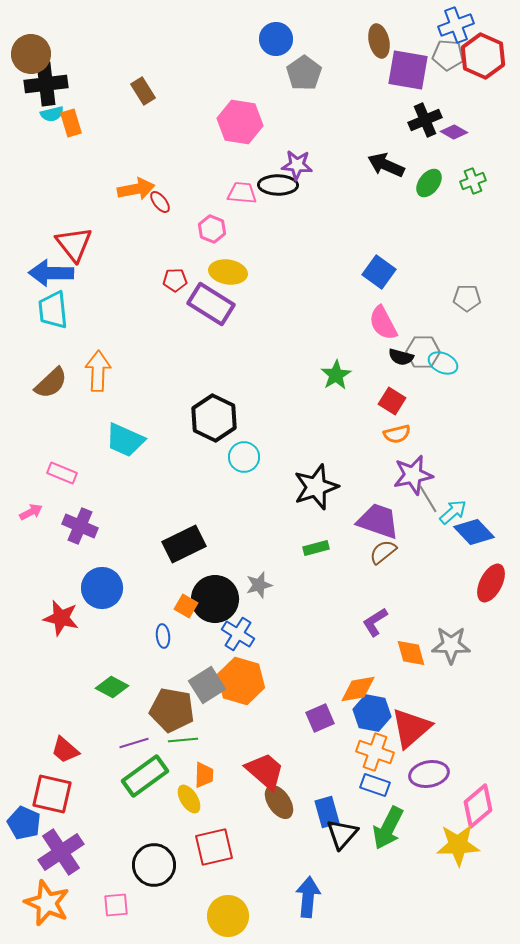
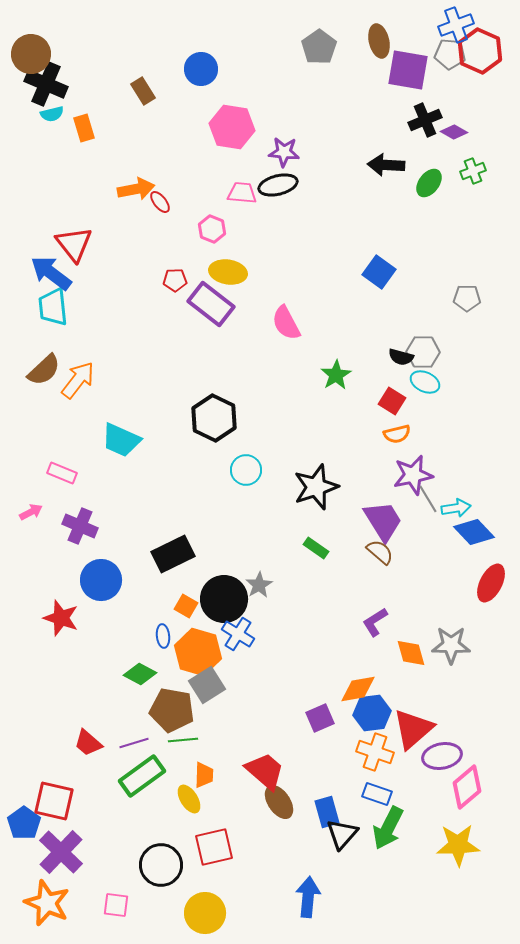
blue circle at (276, 39): moved 75 px left, 30 px down
gray pentagon at (448, 55): moved 2 px right, 1 px up
red hexagon at (483, 56): moved 3 px left, 5 px up
gray pentagon at (304, 73): moved 15 px right, 26 px up
black cross at (46, 84): rotated 30 degrees clockwise
pink hexagon at (240, 122): moved 8 px left, 5 px down
orange rectangle at (71, 123): moved 13 px right, 5 px down
purple star at (297, 165): moved 13 px left, 13 px up
black arrow at (386, 165): rotated 21 degrees counterclockwise
green cross at (473, 181): moved 10 px up
black ellipse at (278, 185): rotated 15 degrees counterclockwise
blue arrow at (51, 273): rotated 36 degrees clockwise
purple rectangle at (211, 304): rotated 6 degrees clockwise
cyan trapezoid at (53, 310): moved 3 px up
pink semicircle at (383, 323): moved 97 px left
cyan ellipse at (443, 363): moved 18 px left, 19 px down
orange arrow at (98, 371): moved 20 px left, 9 px down; rotated 36 degrees clockwise
brown semicircle at (51, 383): moved 7 px left, 13 px up
cyan trapezoid at (125, 440): moved 4 px left
cyan circle at (244, 457): moved 2 px right, 13 px down
cyan arrow at (453, 512): moved 3 px right, 4 px up; rotated 32 degrees clockwise
purple trapezoid at (378, 521): moved 5 px right; rotated 39 degrees clockwise
black rectangle at (184, 544): moved 11 px left, 10 px down
green rectangle at (316, 548): rotated 50 degrees clockwise
brown semicircle at (383, 552): moved 3 px left; rotated 80 degrees clockwise
gray star at (259, 585): rotated 16 degrees counterclockwise
blue circle at (102, 588): moved 1 px left, 8 px up
black circle at (215, 599): moved 9 px right
red star at (61, 618): rotated 6 degrees clockwise
orange hexagon at (241, 681): moved 43 px left, 29 px up
green diamond at (112, 687): moved 28 px right, 13 px up
blue hexagon at (372, 713): rotated 18 degrees counterclockwise
red triangle at (411, 728): moved 2 px right, 1 px down
red trapezoid at (65, 750): moved 23 px right, 7 px up
purple ellipse at (429, 774): moved 13 px right, 18 px up
green rectangle at (145, 776): moved 3 px left
blue rectangle at (375, 785): moved 2 px right, 9 px down
red square at (52, 794): moved 2 px right, 7 px down
pink diamond at (478, 806): moved 11 px left, 19 px up
blue pentagon at (24, 823): rotated 12 degrees clockwise
purple cross at (61, 852): rotated 12 degrees counterclockwise
black circle at (154, 865): moved 7 px right
pink square at (116, 905): rotated 12 degrees clockwise
yellow circle at (228, 916): moved 23 px left, 3 px up
